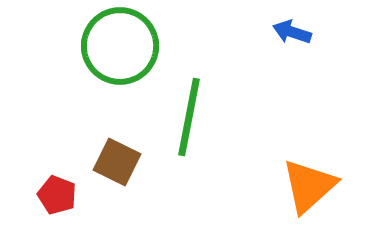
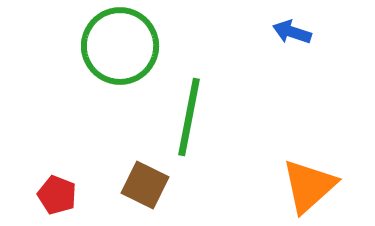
brown square: moved 28 px right, 23 px down
